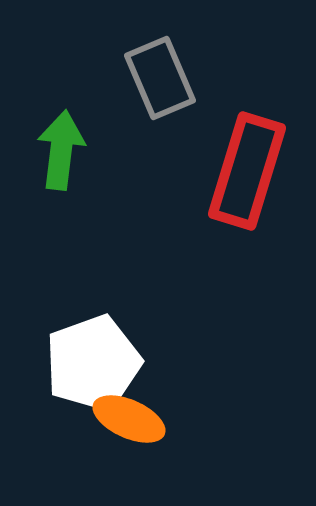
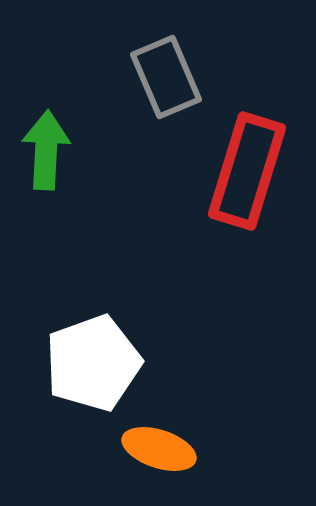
gray rectangle: moved 6 px right, 1 px up
green arrow: moved 15 px left; rotated 4 degrees counterclockwise
orange ellipse: moved 30 px right, 30 px down; rotated 6 degrees counterclockwise
